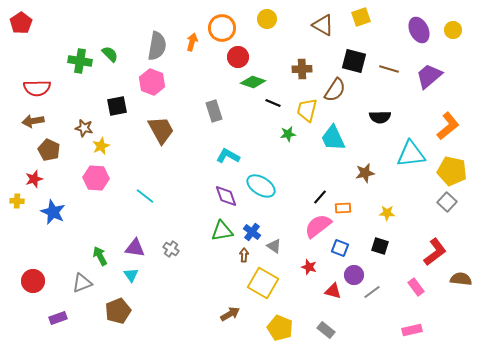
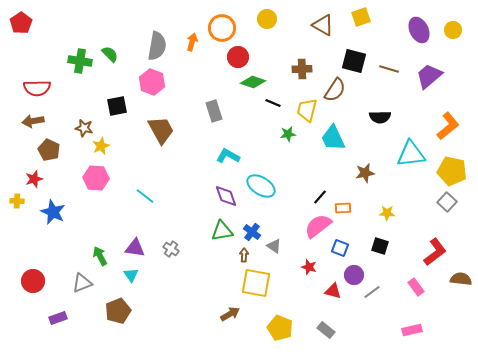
yellow square at (263, 283): moved 7 px left; rotated 20 degrees counterclockwise
